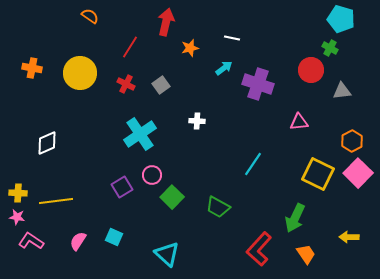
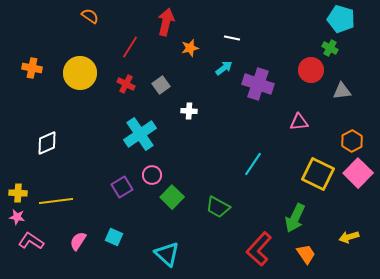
white cross: moved 8 px left, 10 px up
yellow arrow: rotated 18 degrees counterclockwise
